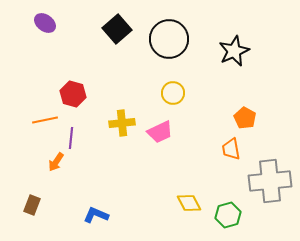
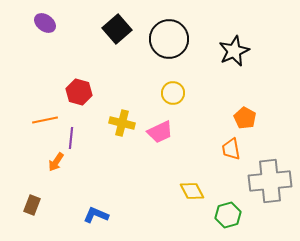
red hexagon: moved 6 px right, 2 px up
yellow cross: rotated 20 degrees clockwise
yellow diamond: moved 3 px right, 12 px up
